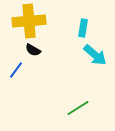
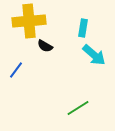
black semicircle: moved 12 px right, 4 px up
cyan arrow: moved 1 px left
